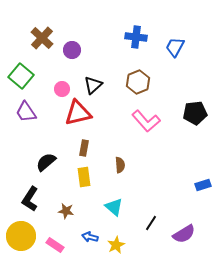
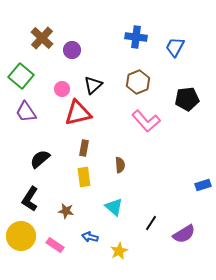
black pentagon: moved 8 px left, 14 px up
black semicircle: moved 6 px left, 3 px up
yellow star: moved 3 px right, 6 px down
